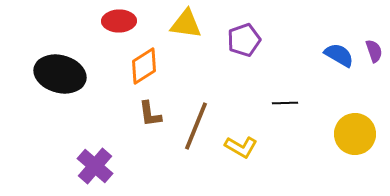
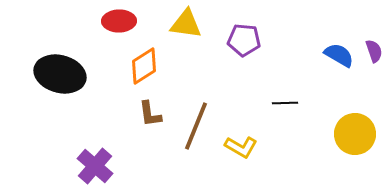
purple pentagon: rotated 24 degrees clockwise
